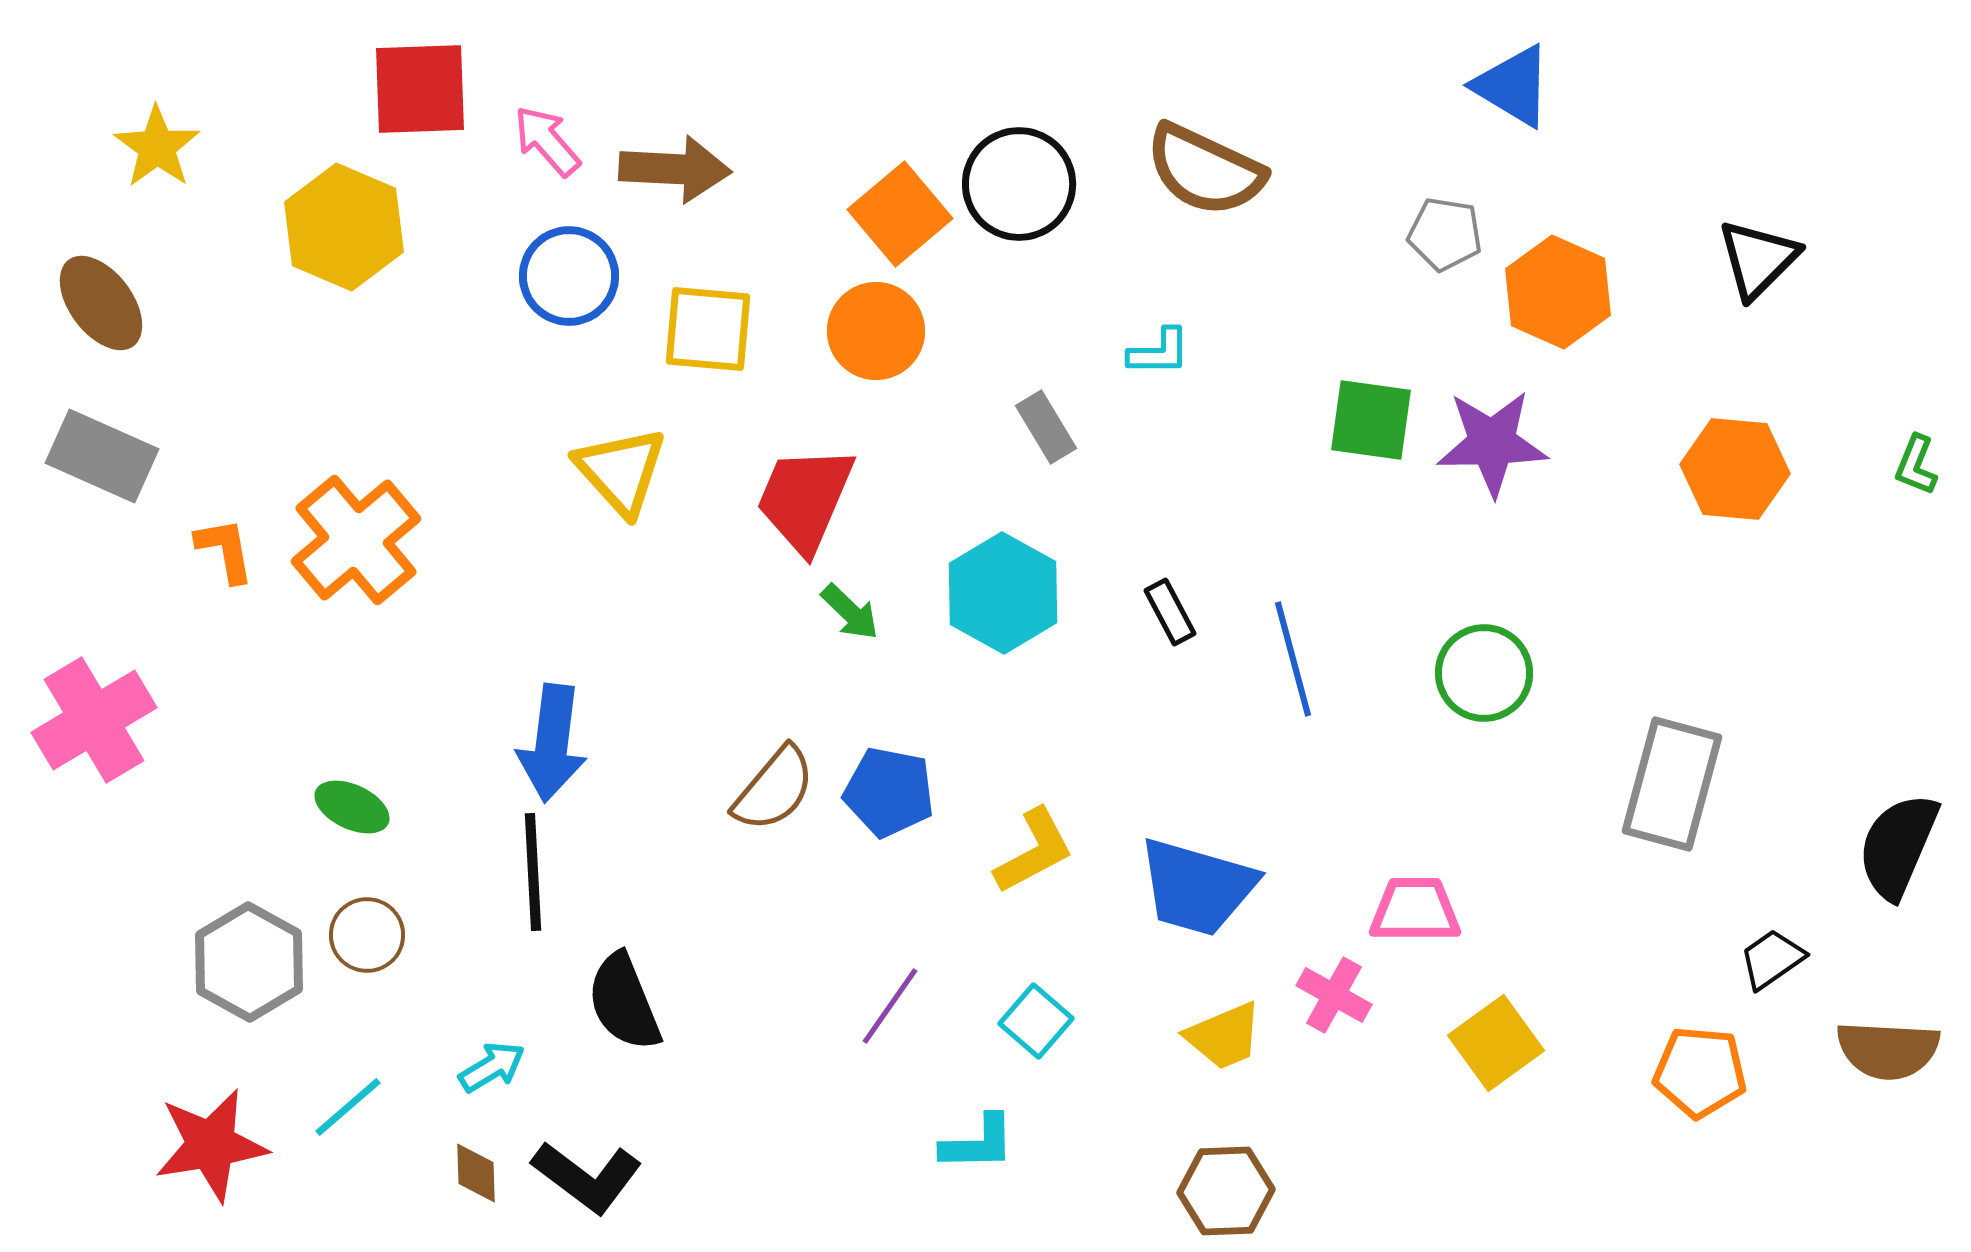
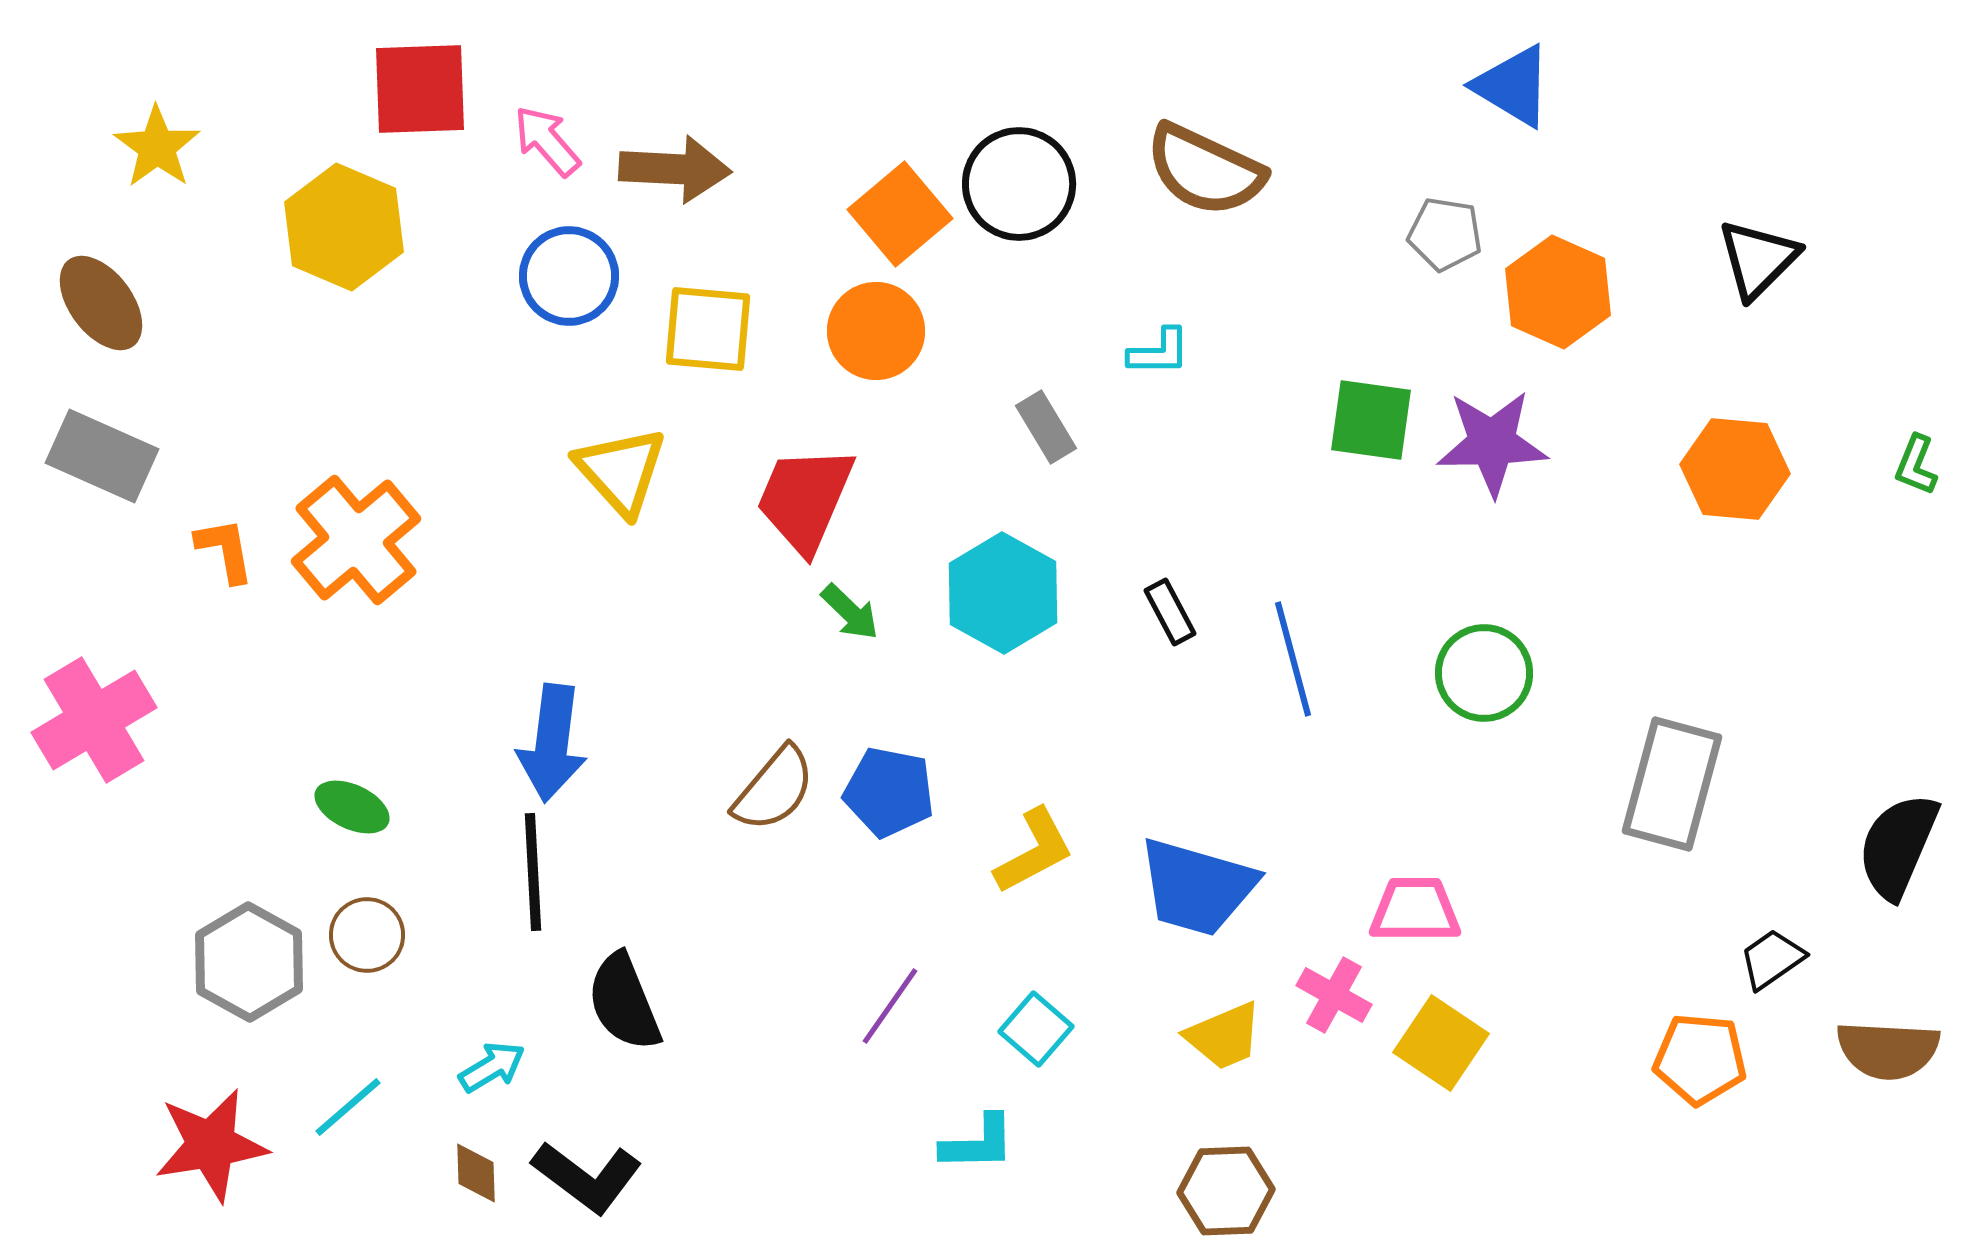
cyan square at (1036, 1021): moved 8 px down
yellow square at (1496, 1043): moved 55 px left; rotated 20 degrees counterclockwise
orange pentagon at (1700, 1072): moved 13 px up
